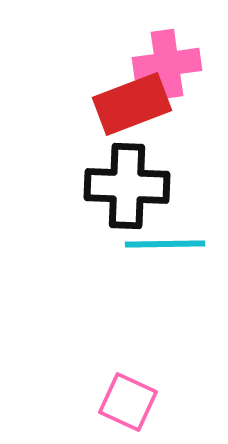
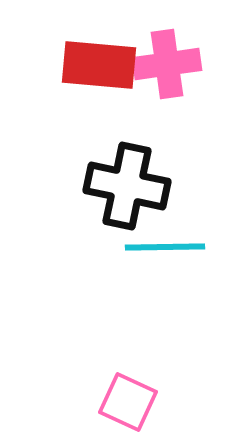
red rectangle: moved 33 px left, 39 px up; rotated 26 degrees clockwise
black cross: rotated 10 degrees clockwise
cyan line: moved 3 px down
